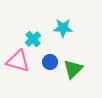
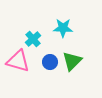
green triangle: moved 1 px left, 8 px up
